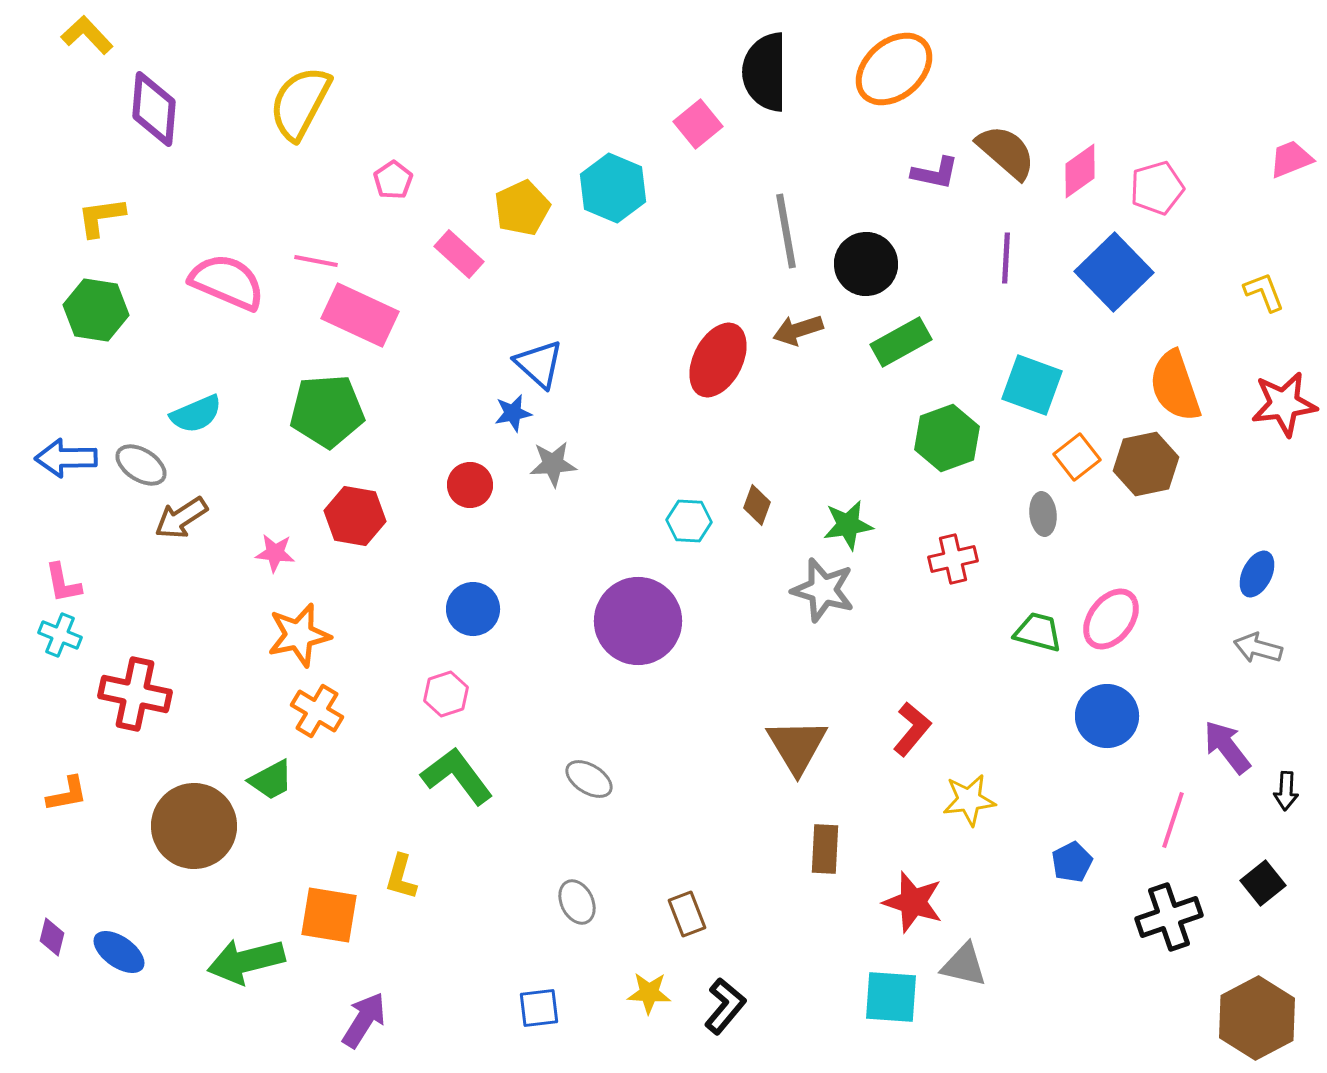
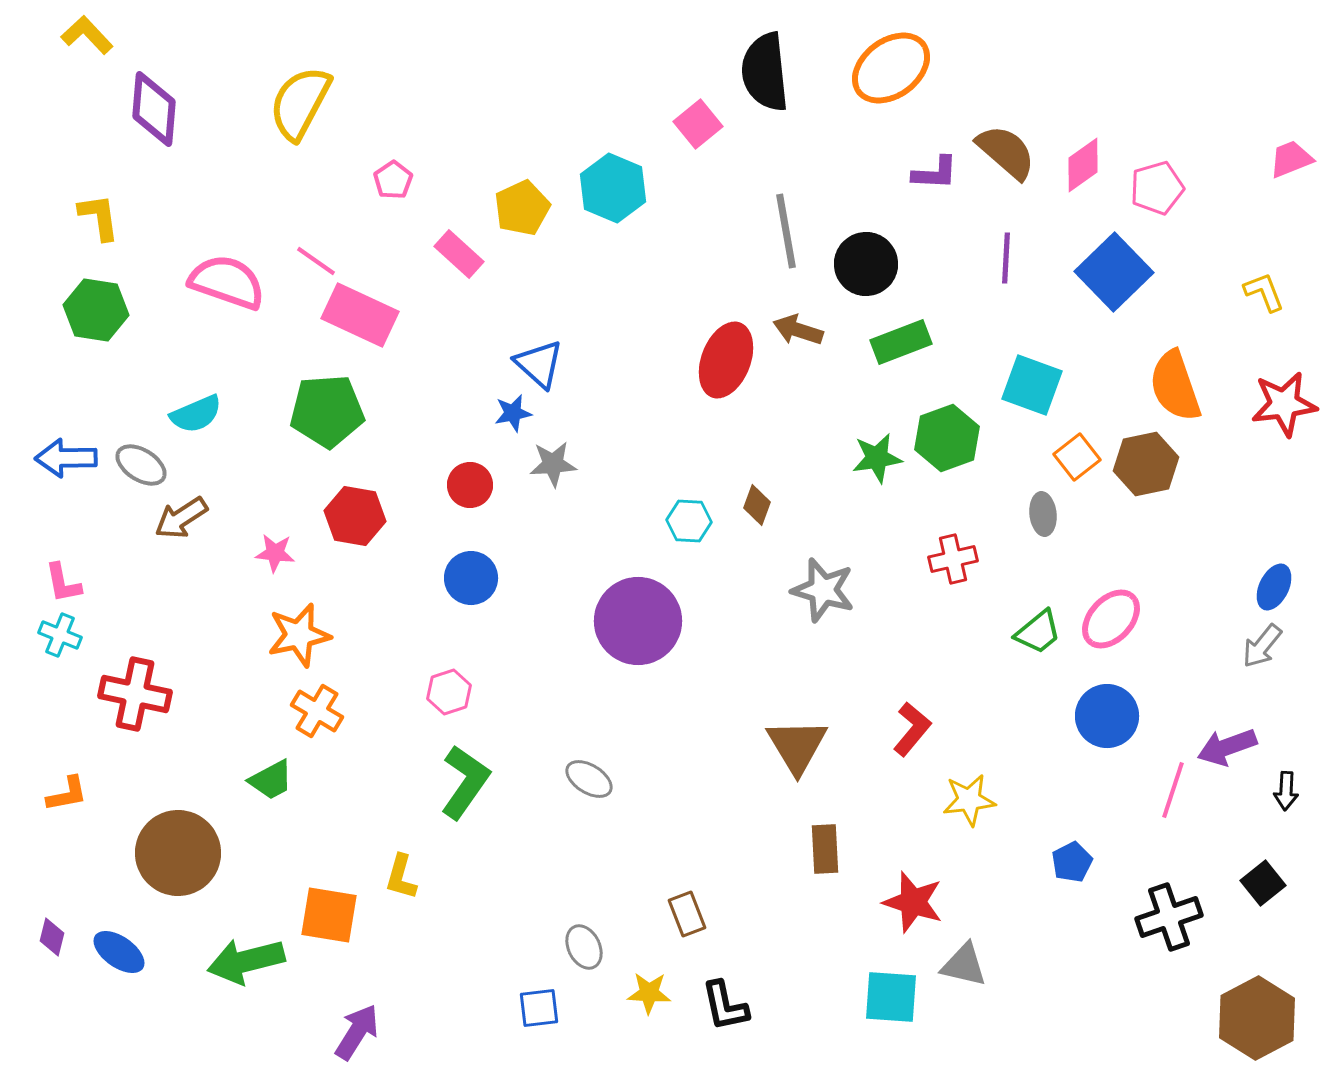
orange ellipse at (894, 69): moved 3 px left, 1 px up; rotated 4 degrees clockwise
black semicircle at (765, 72): rotated 6 degrees counterclockwise
pink diamond at (1080, 171): moved 3 px right, 6 px up
purple L-shape at (935, 173): rotated 9 degrees counterclockwise
yellow L-shape at (101, 217): moved 2 px left; rotated 90 degrees clockwise
pink line at (316, 261): rotated 24 degrees clockwise
pink semicircle at (227, 282): rotated 4 degrees counterclockwise
brown arrow at (798, 330): rotated 36 degrees clockwise
green rectangle at (901, 342): rotated 8 degrees clockwise
red ellipse at (718, 360): moved 8 px right; rotated 6 degrees counterclockwise
green star at (848, 525): moved 29 px right, 67 px up
blue ellipse at (1257, 574): moved 17 px right, 13 px down
blue circle at (473, 609): moved 2 px left, 31 px up
pink ellipse at (1111, 619): rotated 6 degrees clockwise
green trapezoid at (1038, 632): rotated 126 degrees clockwise
gray arrow at (1258, 648): moved 4 px right, 2 px up; rotated 66 degrees counterclockwise
pink hexagon at (446, 694): moved 3 px right, 2 px up
purple arrow at (1227, 747): rotated 72 degrees counterclockwise
green L-shape at (457, 776): moved 8 px right, 6 px down; rotated 72 degrees clockwise
pink line at (1173, 820): moved 30 px up
brown circle at (194, 826): moved 16 px left, 27 px down
brown rectangle at (825, 849): rotated 6 degrees counterclockwise
gray ellipse at (577, 902): moved 7 px right, 45 px down
black L-shape at (725, 1006): rotated 128 degrees clockwise
purple arrow at (364, 1020): moved 7 px left, 12 px down
